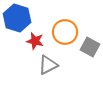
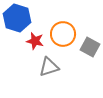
orange circle: moved 2 px left, 2 px down
gray triangle: moved 1 px right, 2 px down; rotated 10 degrees clockwise
